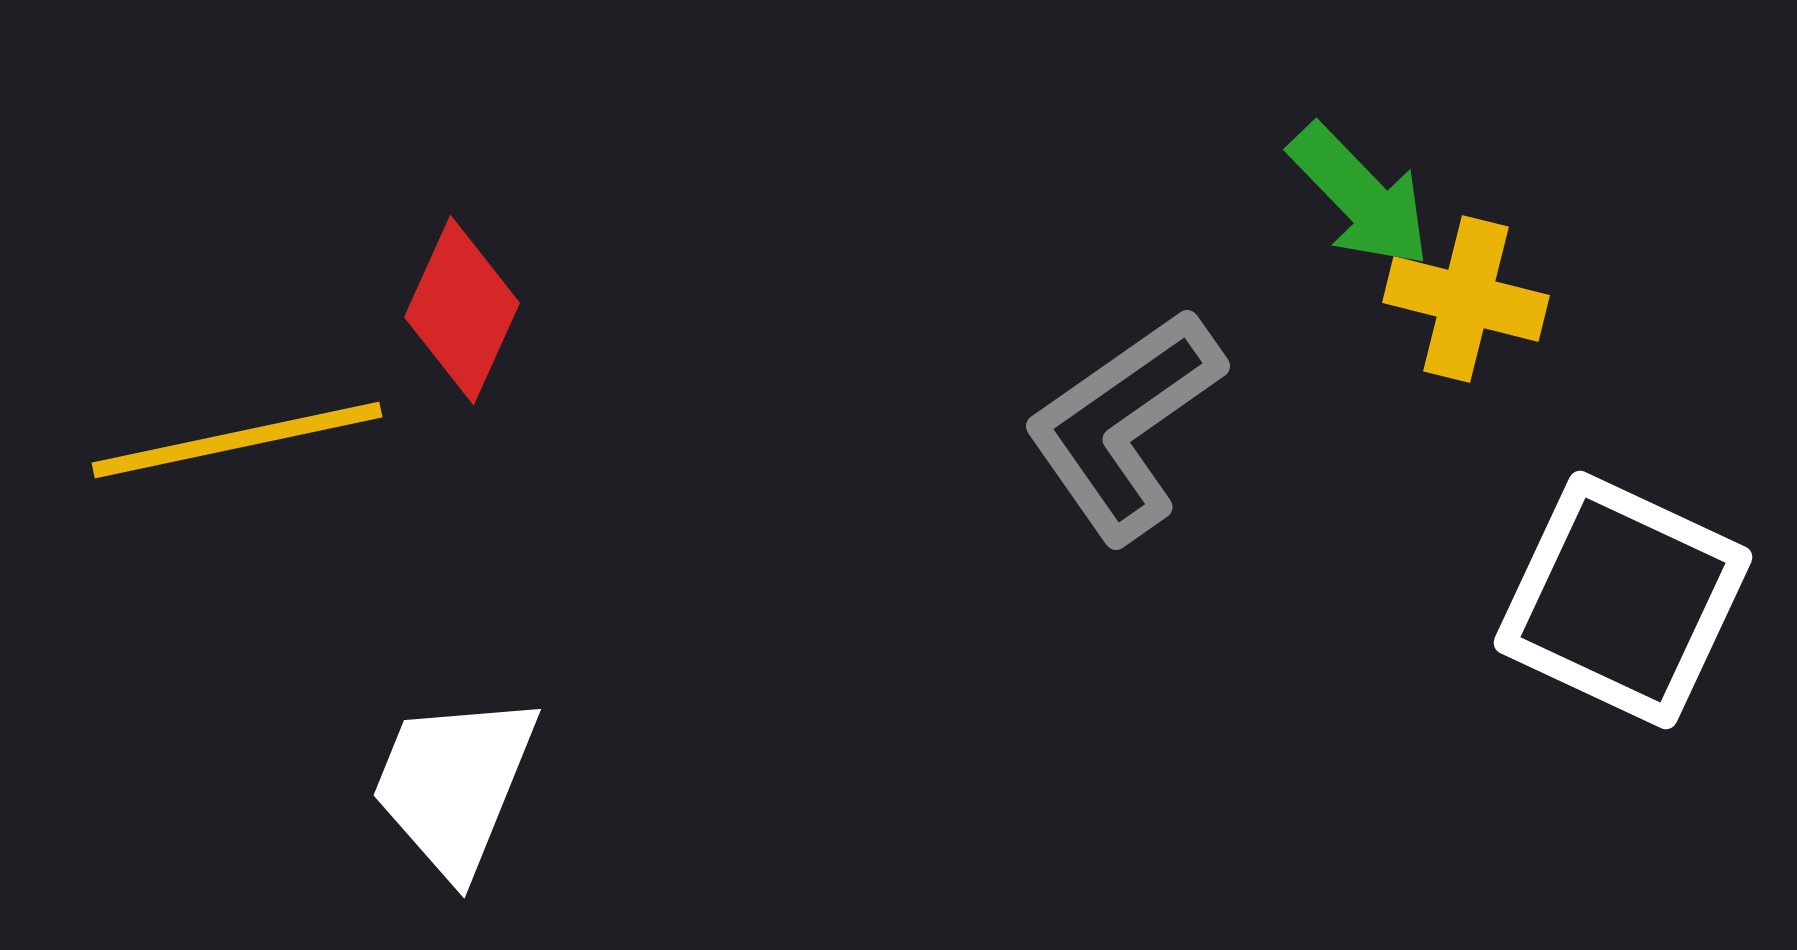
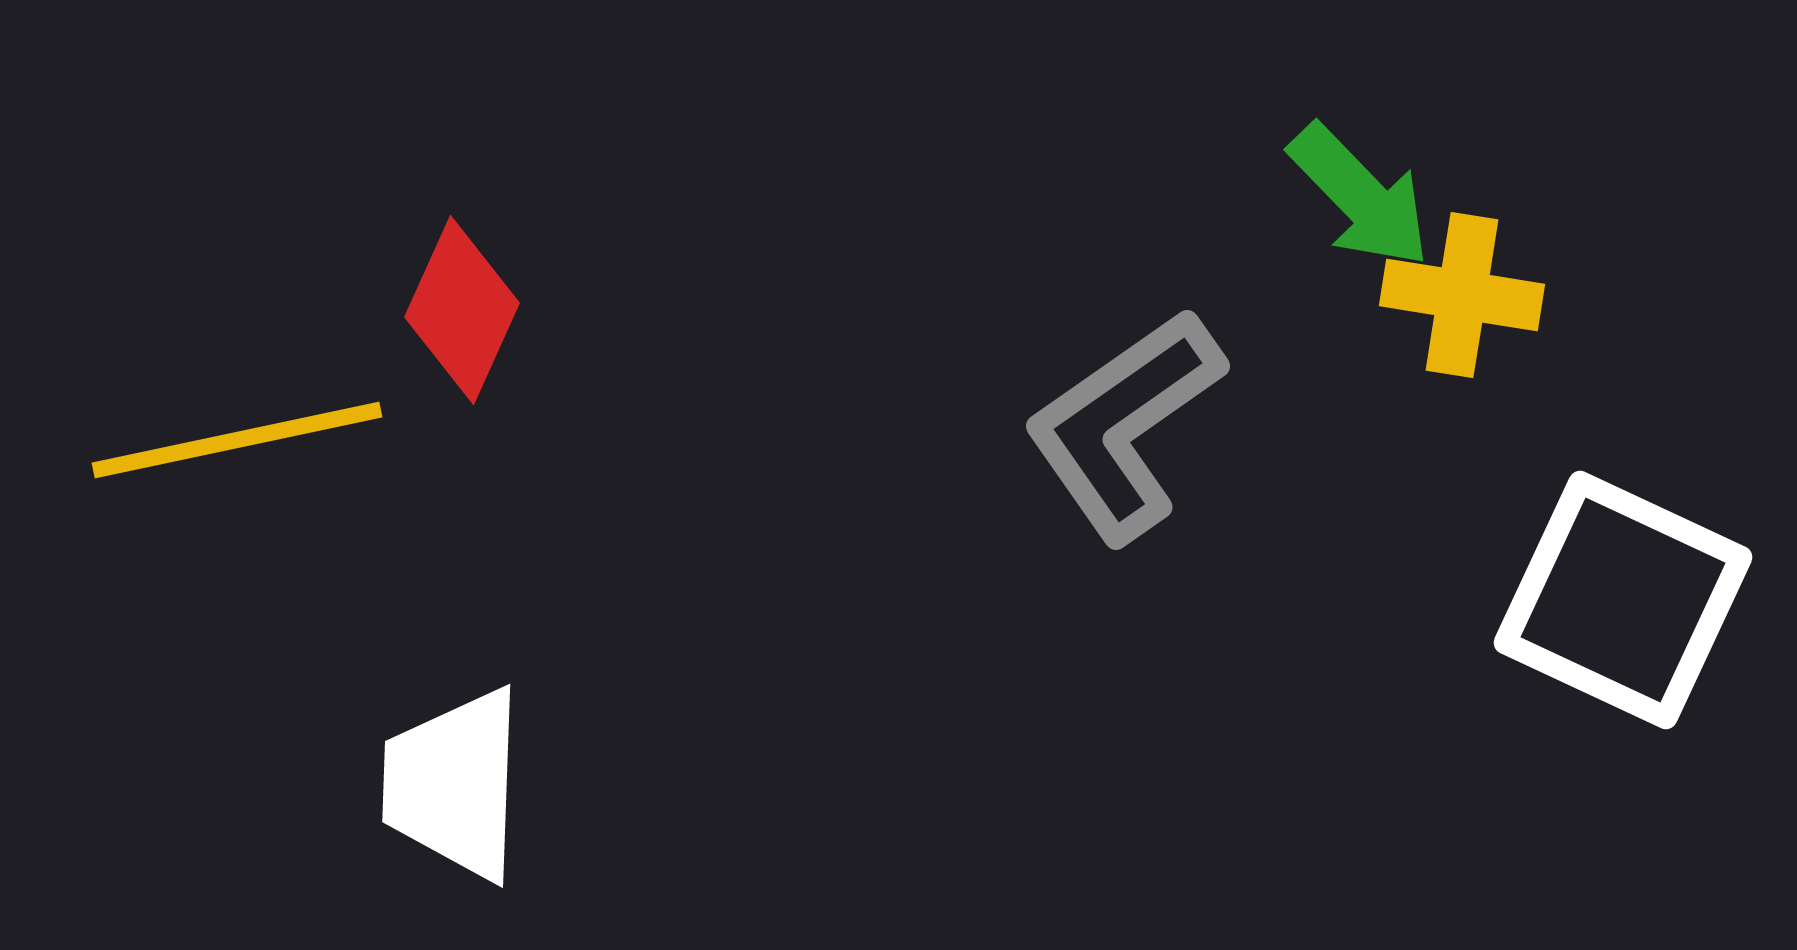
yellow cross: moved 4 px left, 4 px up; rotated 5 degrees counterclockwise
white trapezoid: rotated 20 degrees counterclockwise
